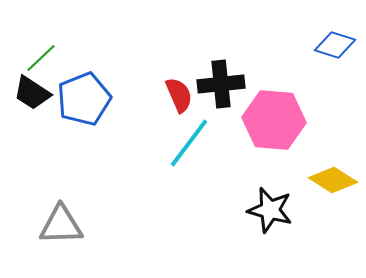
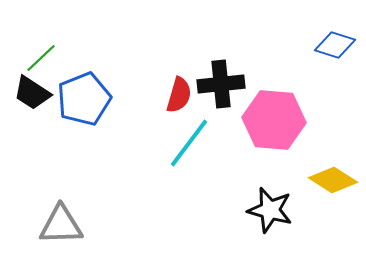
red semicircle: rotated 39 degrees clockwise
